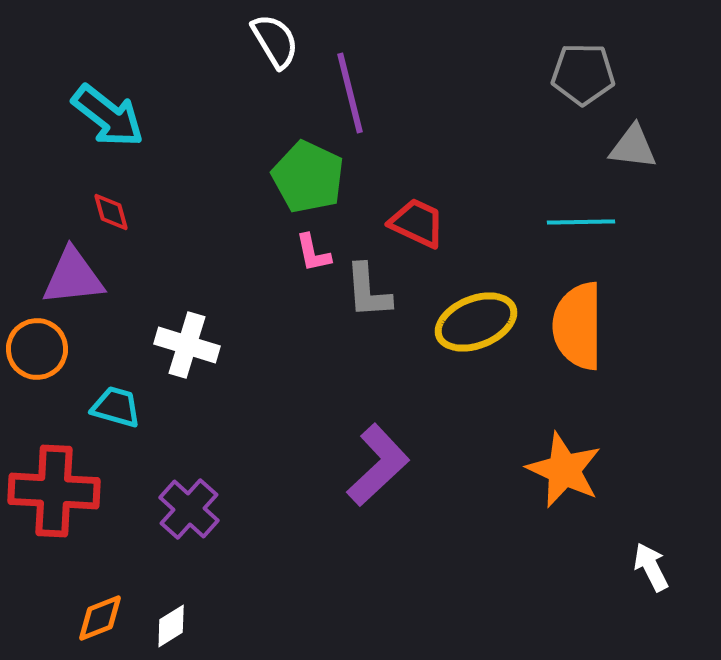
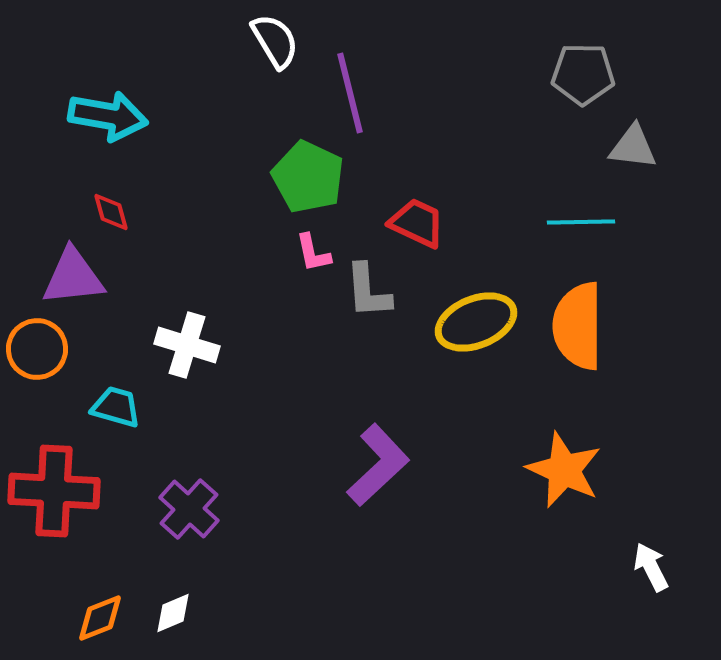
cyan arrow: rotated 28 degrees counterclockwise
white diamond: moved 2 px right, 13 px up; rotated 9 degrees clockwise
